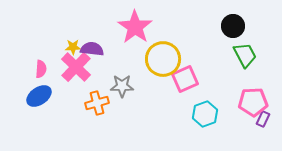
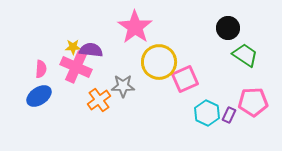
black circle: moved 5 px left, 2 px down
purple semicircle: moved 1 px left, 1 px down
green trapezoid: rotated 28 degrees counterclockwise
yellow circle: moved 4 px left, 3 px down
pink cross: rotated 20 degrees counterclockwise
gray star: moved 1 px right
orange cross: moved 2 px right, 3 px up; rotated 20 degrees counterclockwise
cyan hexagon: moved 2 px right, 1 px up; rotated 15 degrees counterclockwise
purple rectangle: moved 34 px left, 4 px up
